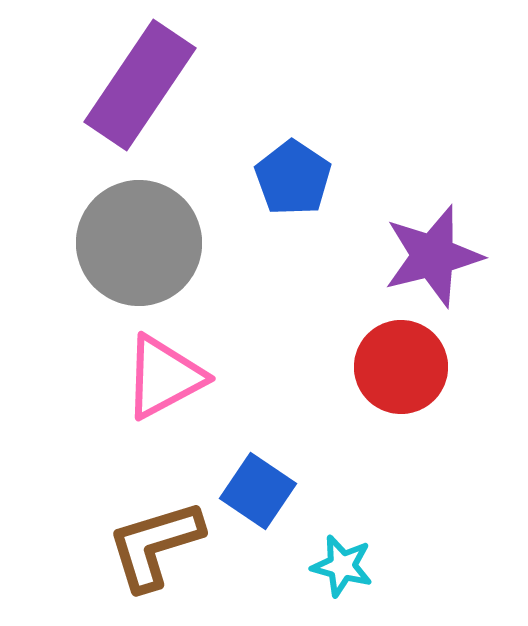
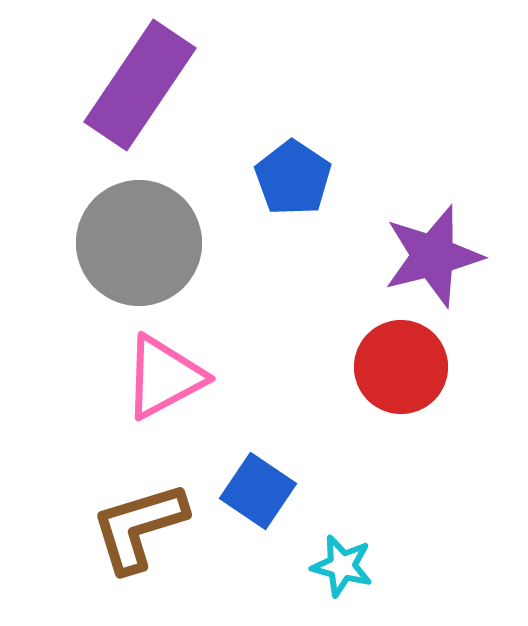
brown L-shape: moved 16 px left, 18 px up
